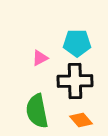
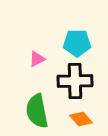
pink triangle: moved 3 px left, 1 px down
orange diamond: moved 1 px up
